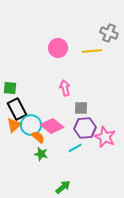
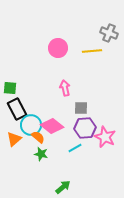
orange triangle: moved 14 px down
